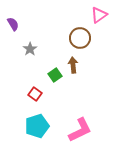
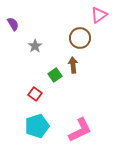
gray star: moved 5 px right, 3 px up
